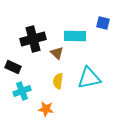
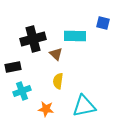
brown triangle: moved 1 px left, 1 px down
black rectangle: rotated 35 degrees counterclockwise
cyan triangle: moved 5 px left, 28 px down
